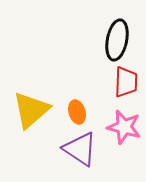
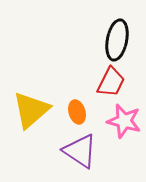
red trapezoid: moved 15 px left; rotated 24 degrees clockwise
pink star: moved 6 px up
purple triangle: moved 2 px down
